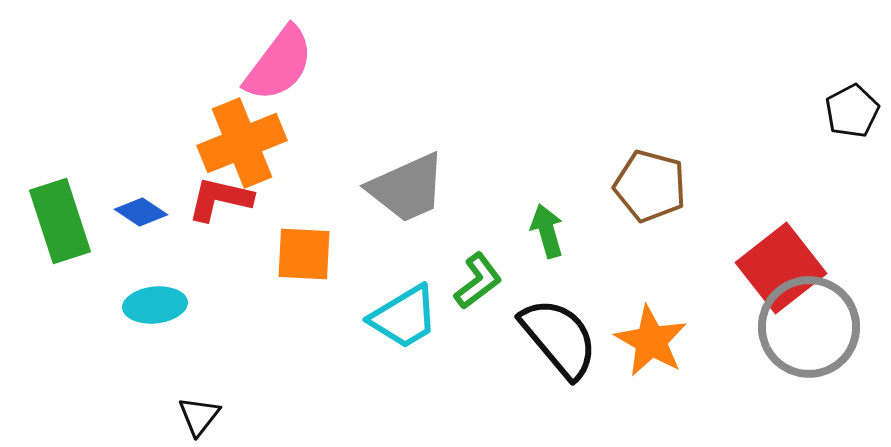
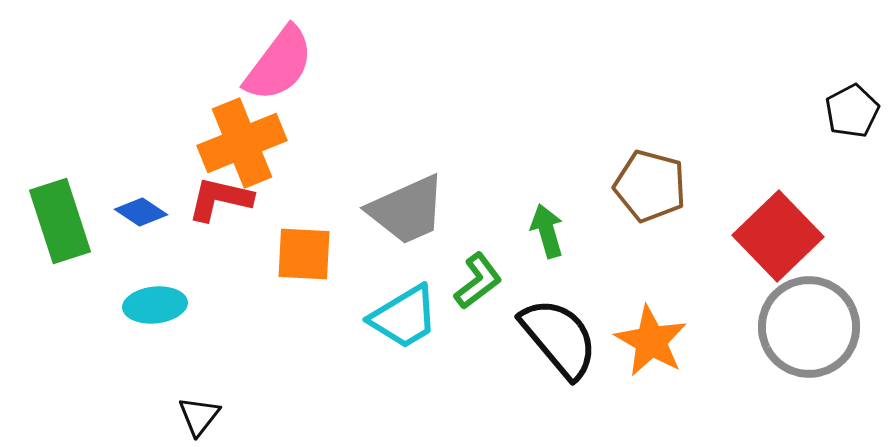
gray trapezoid: moved 22 px down
red square: moved 3 px left, 32 px up; rotated 6 degrees counterclockwise
